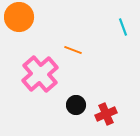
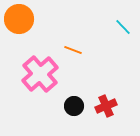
orange circle: moved 2 px down
cyan line: rotated 24 degrees counterclockwise
black circle: moved 2 px left, 1 px down
red cross: moved 8 px up
